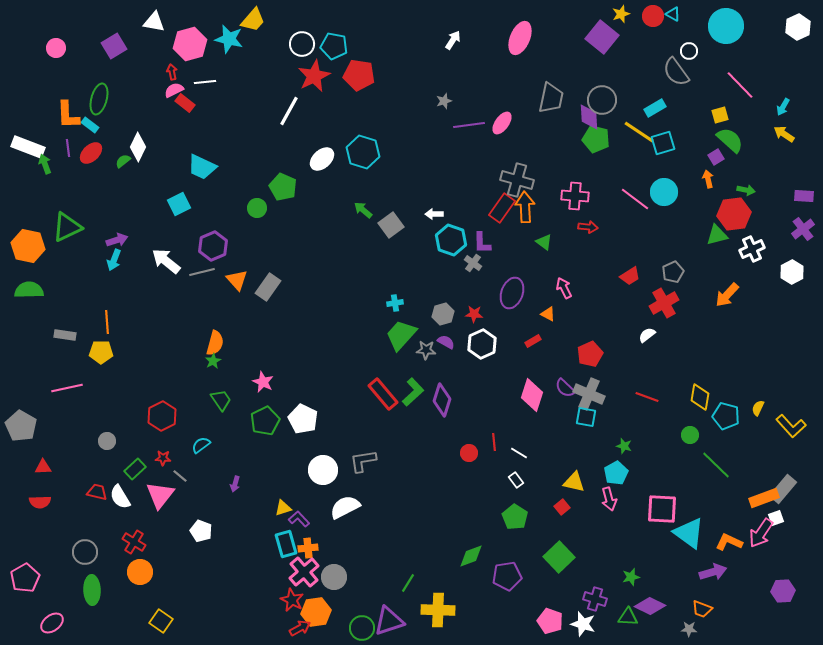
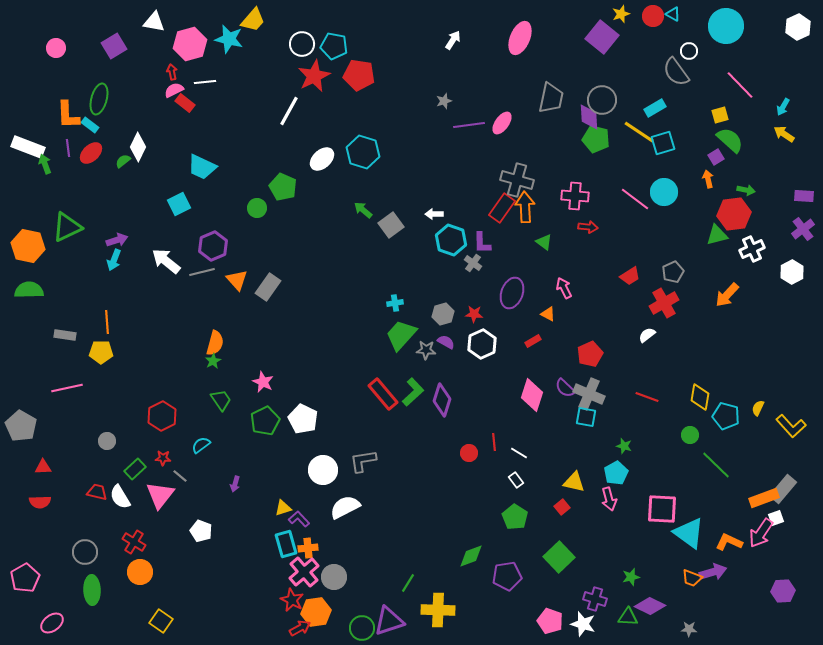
orange trapezoid at (702, 609): moved 10 px left, 31 px up
